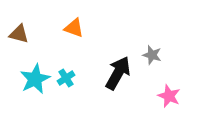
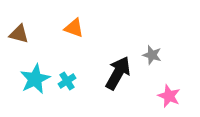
cyan cross: moved 1 px right, 3 px down
